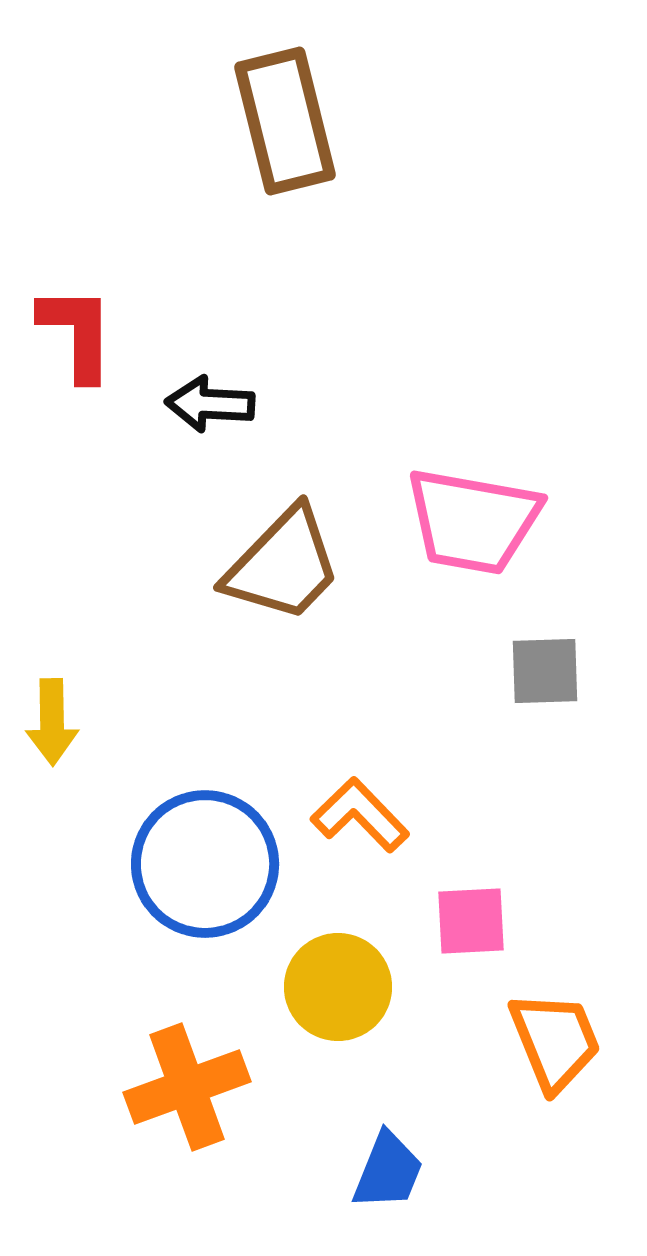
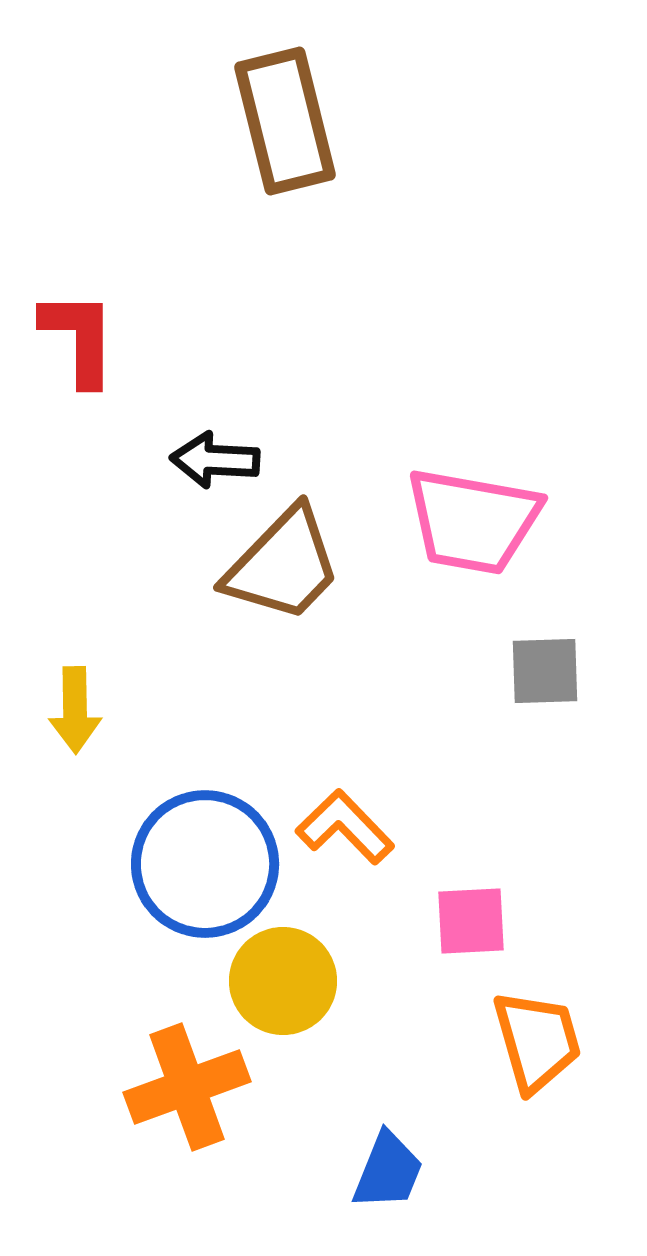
red L-shape: moved 2 px right, 5 px down
black arrow: moved 5 px right, 56 px down
yellow arrow: moved 23 px right, 12 px up
orange L-shape: moved 15 px left, 12 px down
yellow circle: moved 55 px left, 6 px up
orange trapezoid: moved 18 px left; rotated 6 degrees clockwise
